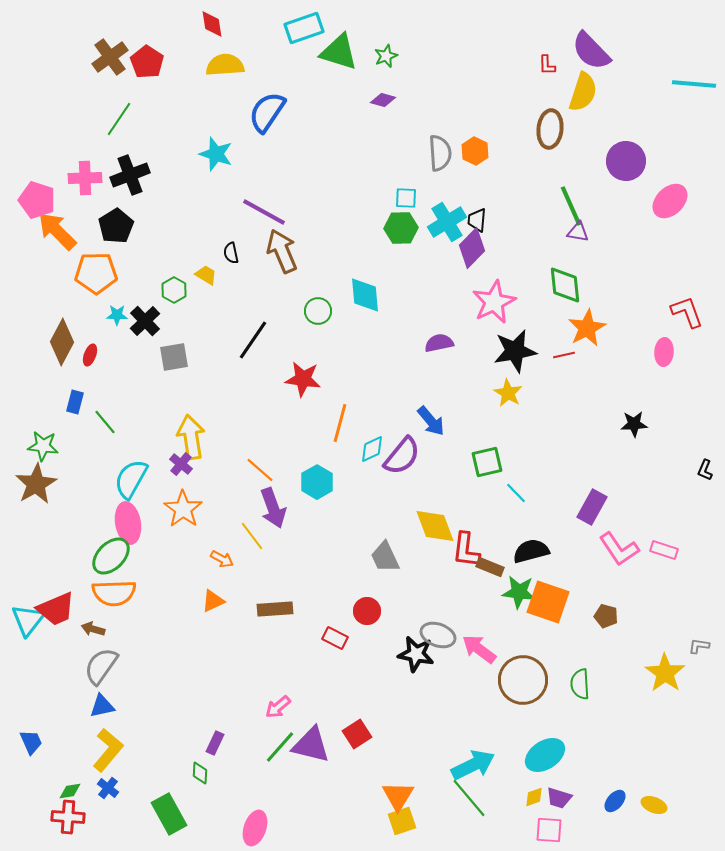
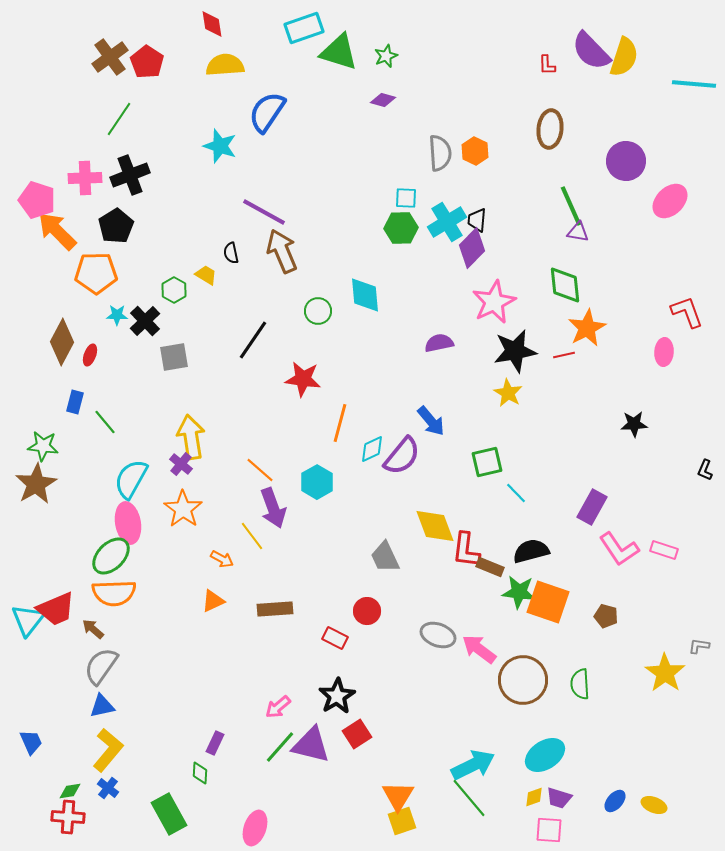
yellow semicircle at (583, 92): moved 41 px right, 35 px up
cyan star at (216, 154): moved 4 px right, 8 px up
brown arrow at (93, 629): rotated 25 degrees clockwise
black star at (416, 654): moved 79 px left, 42 px down; rotated 30 degrees clockwise
